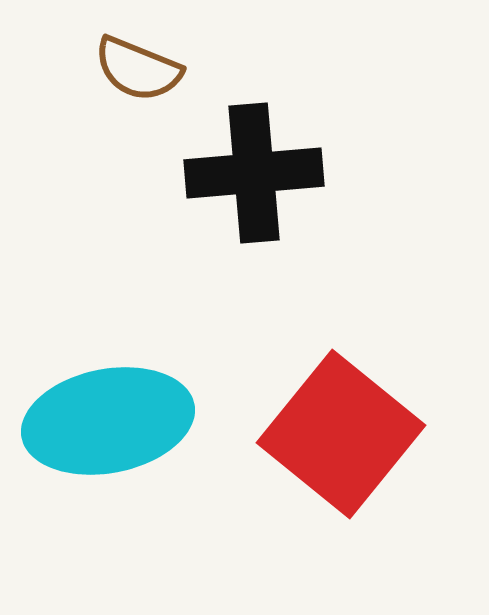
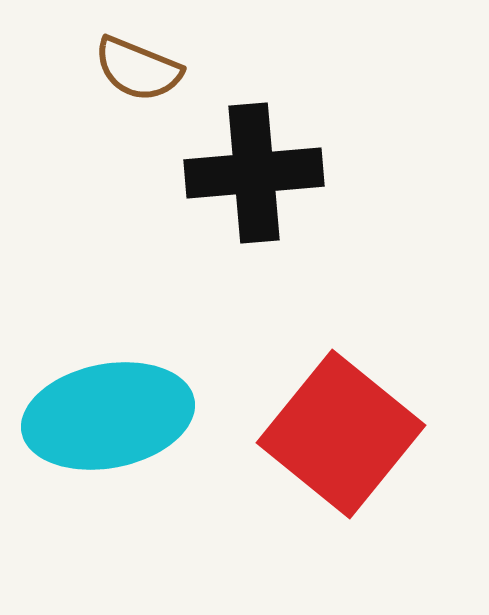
cyan ellipse: moved 5 px up
